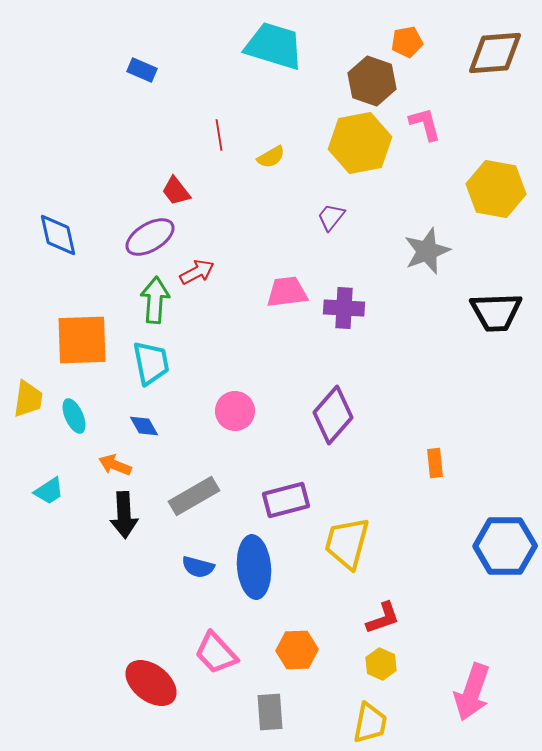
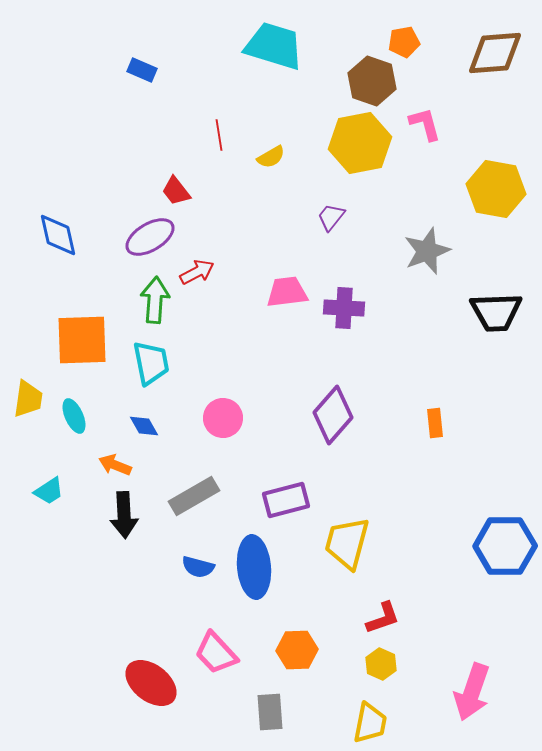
orange pentagon at (407, 42): moved 3 px left
pink circle at (235, 411): moved 12 px left, 7 px down
orange rectangle at (435, 463): moved 40 px up
